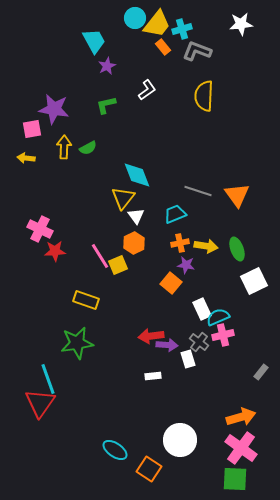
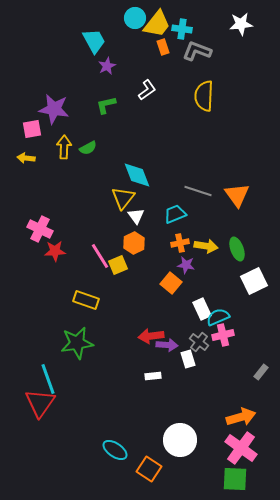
cyan cross at (182, 29): rotated 24 degrees clockwise
orange rectangle at (163, 47): rotated 21 degrees clockwise
